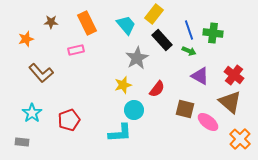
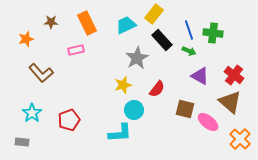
cyan trapezoid: rotated 75 degrees counterclockwise
